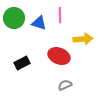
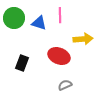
black rectangle: rotated 42 degrees counterclockwise
